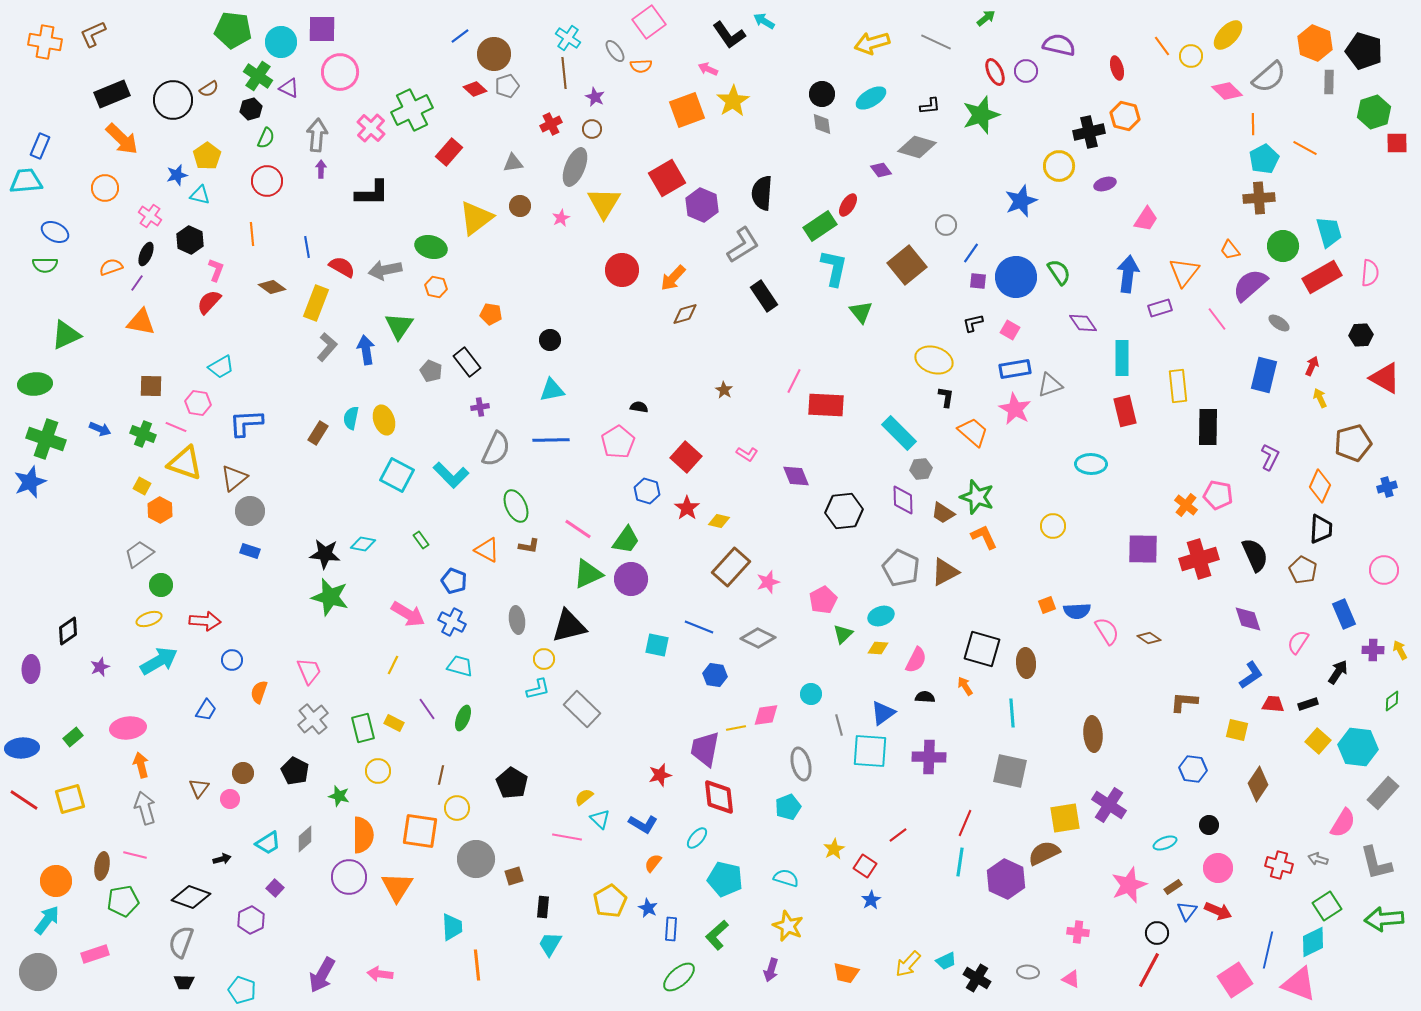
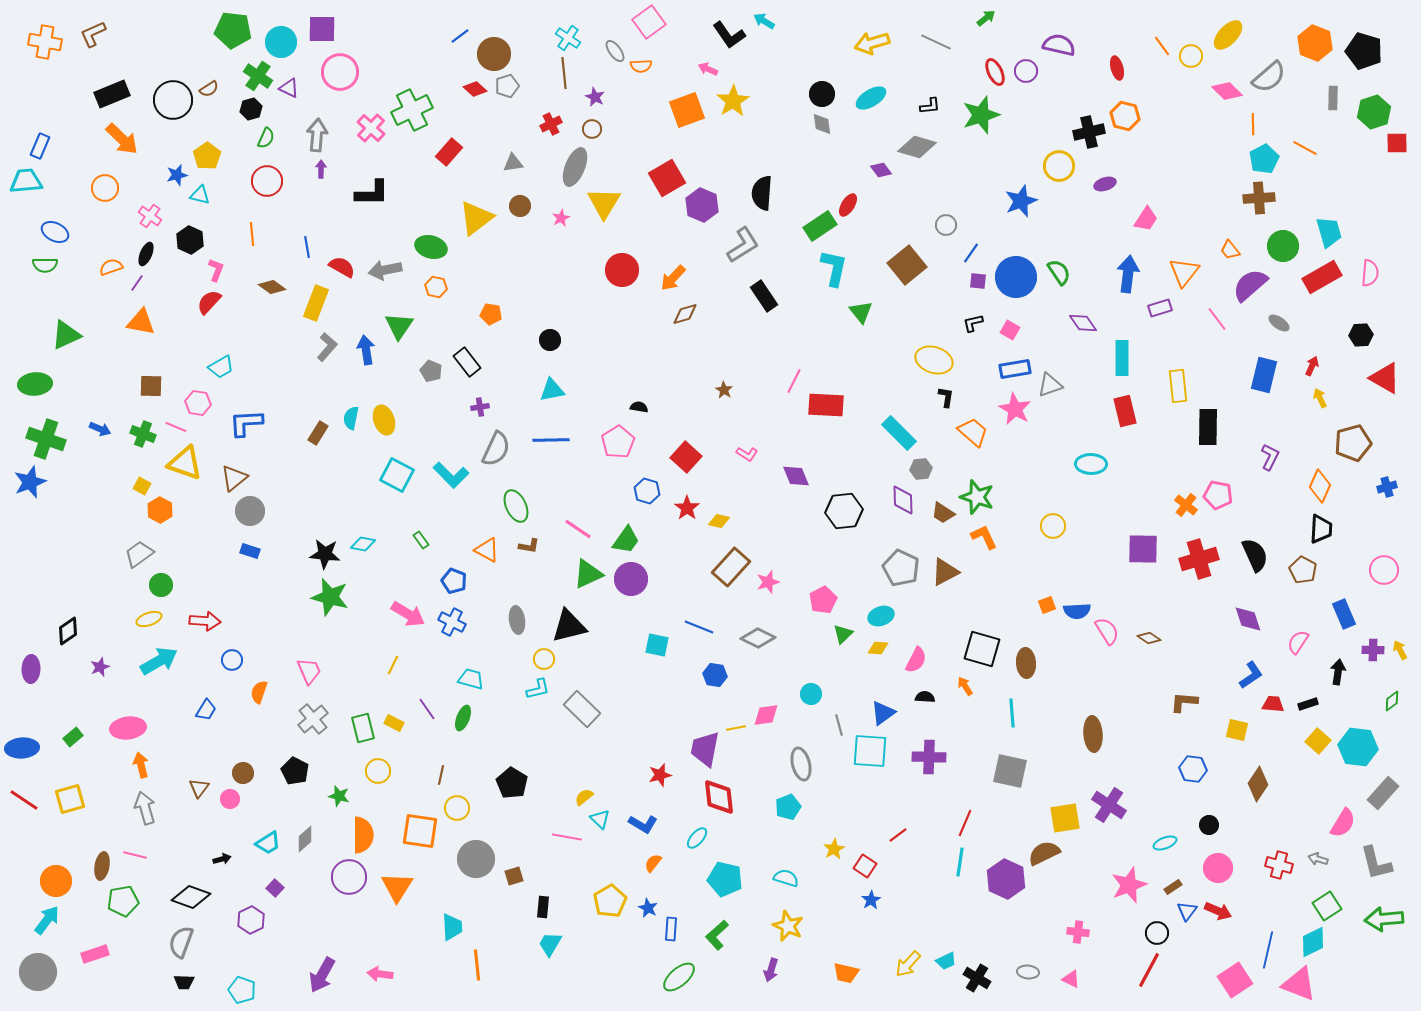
gray rectangle at (1329, 82): moved 4 px right, 16 px down
cyan trapezoid at (460, 666): moved 11 px right, 13 px down
black arrow at (1338, 672): rotated 25 degrees counterclockwise
